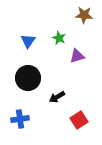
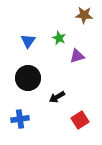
red square: moved 1 px right
